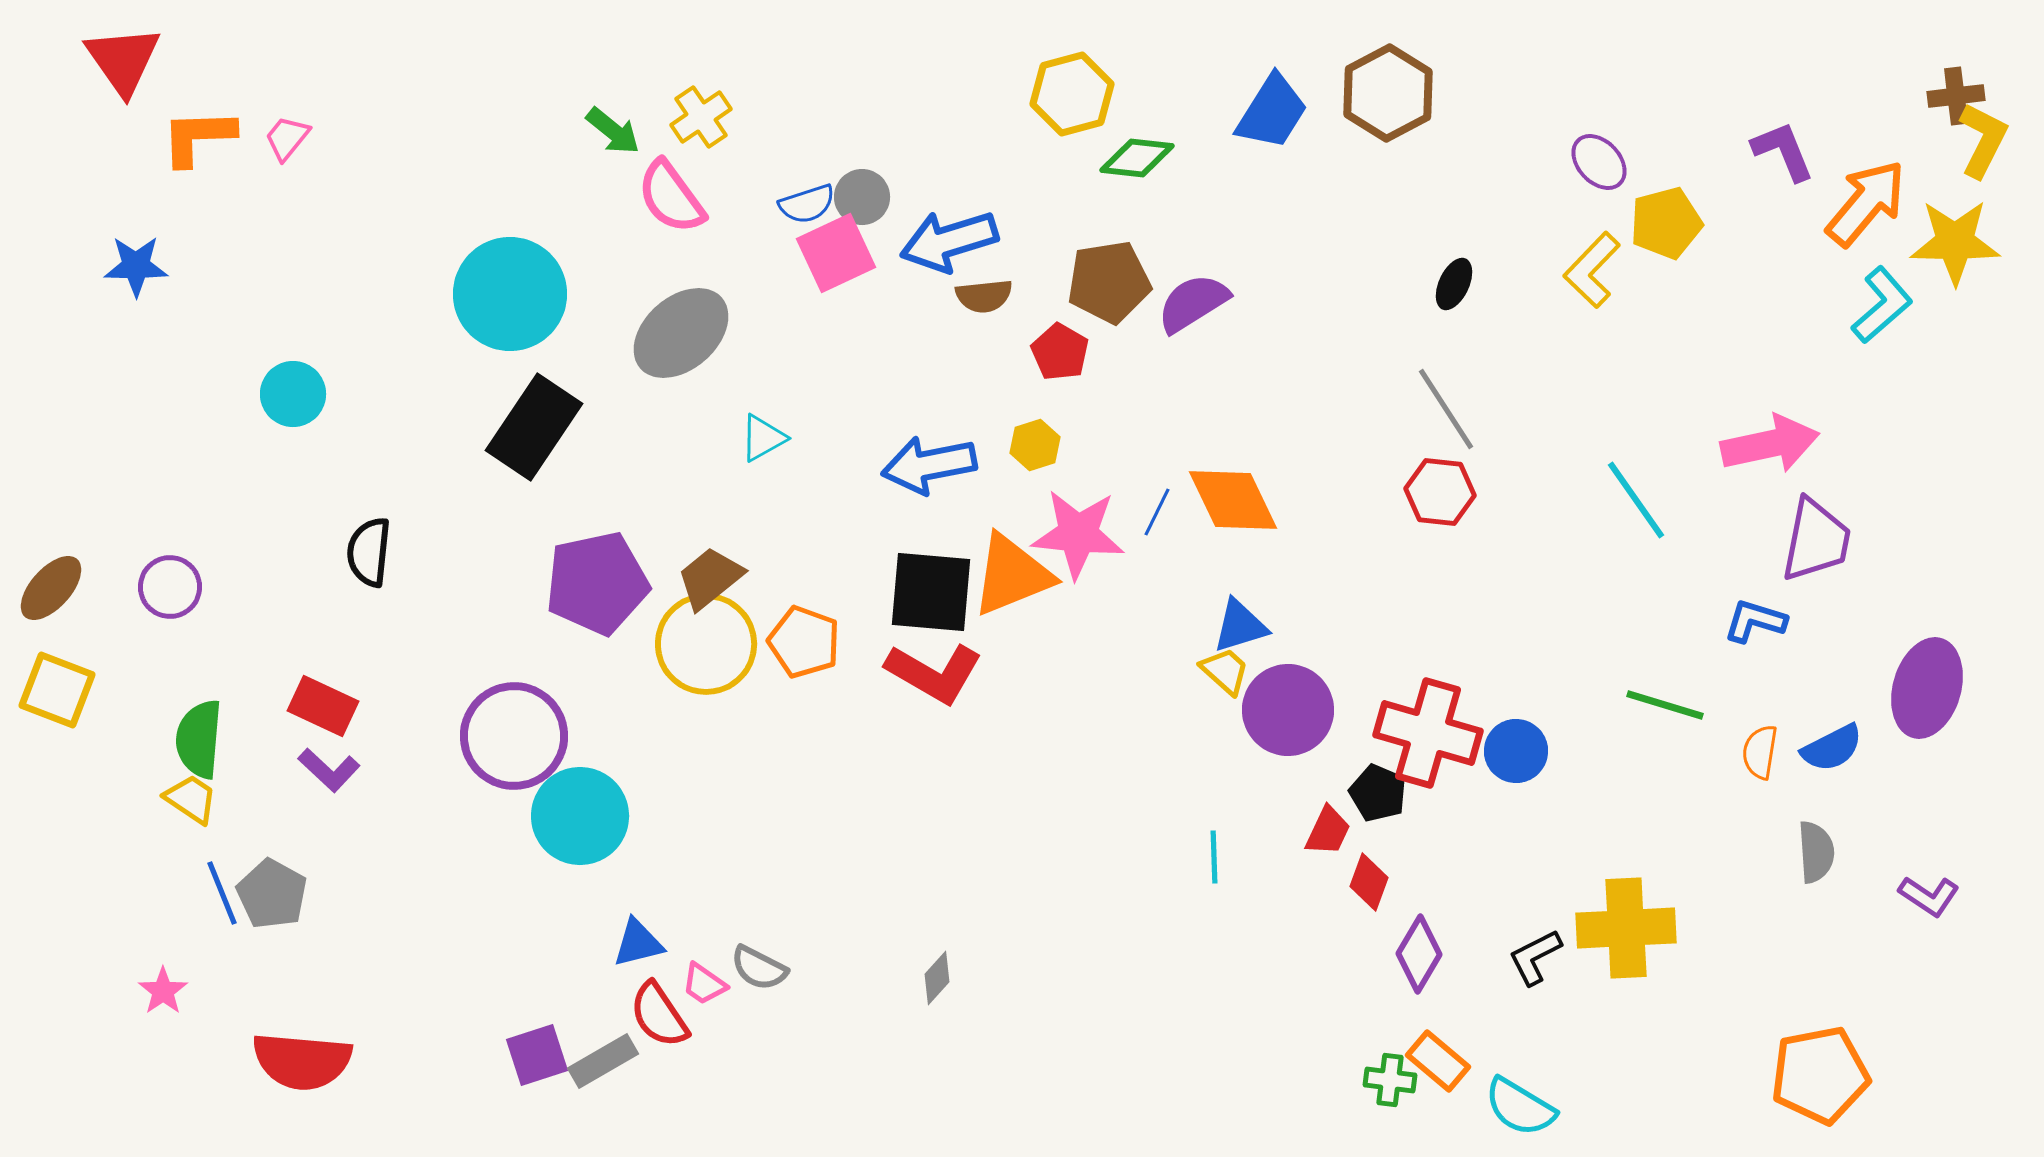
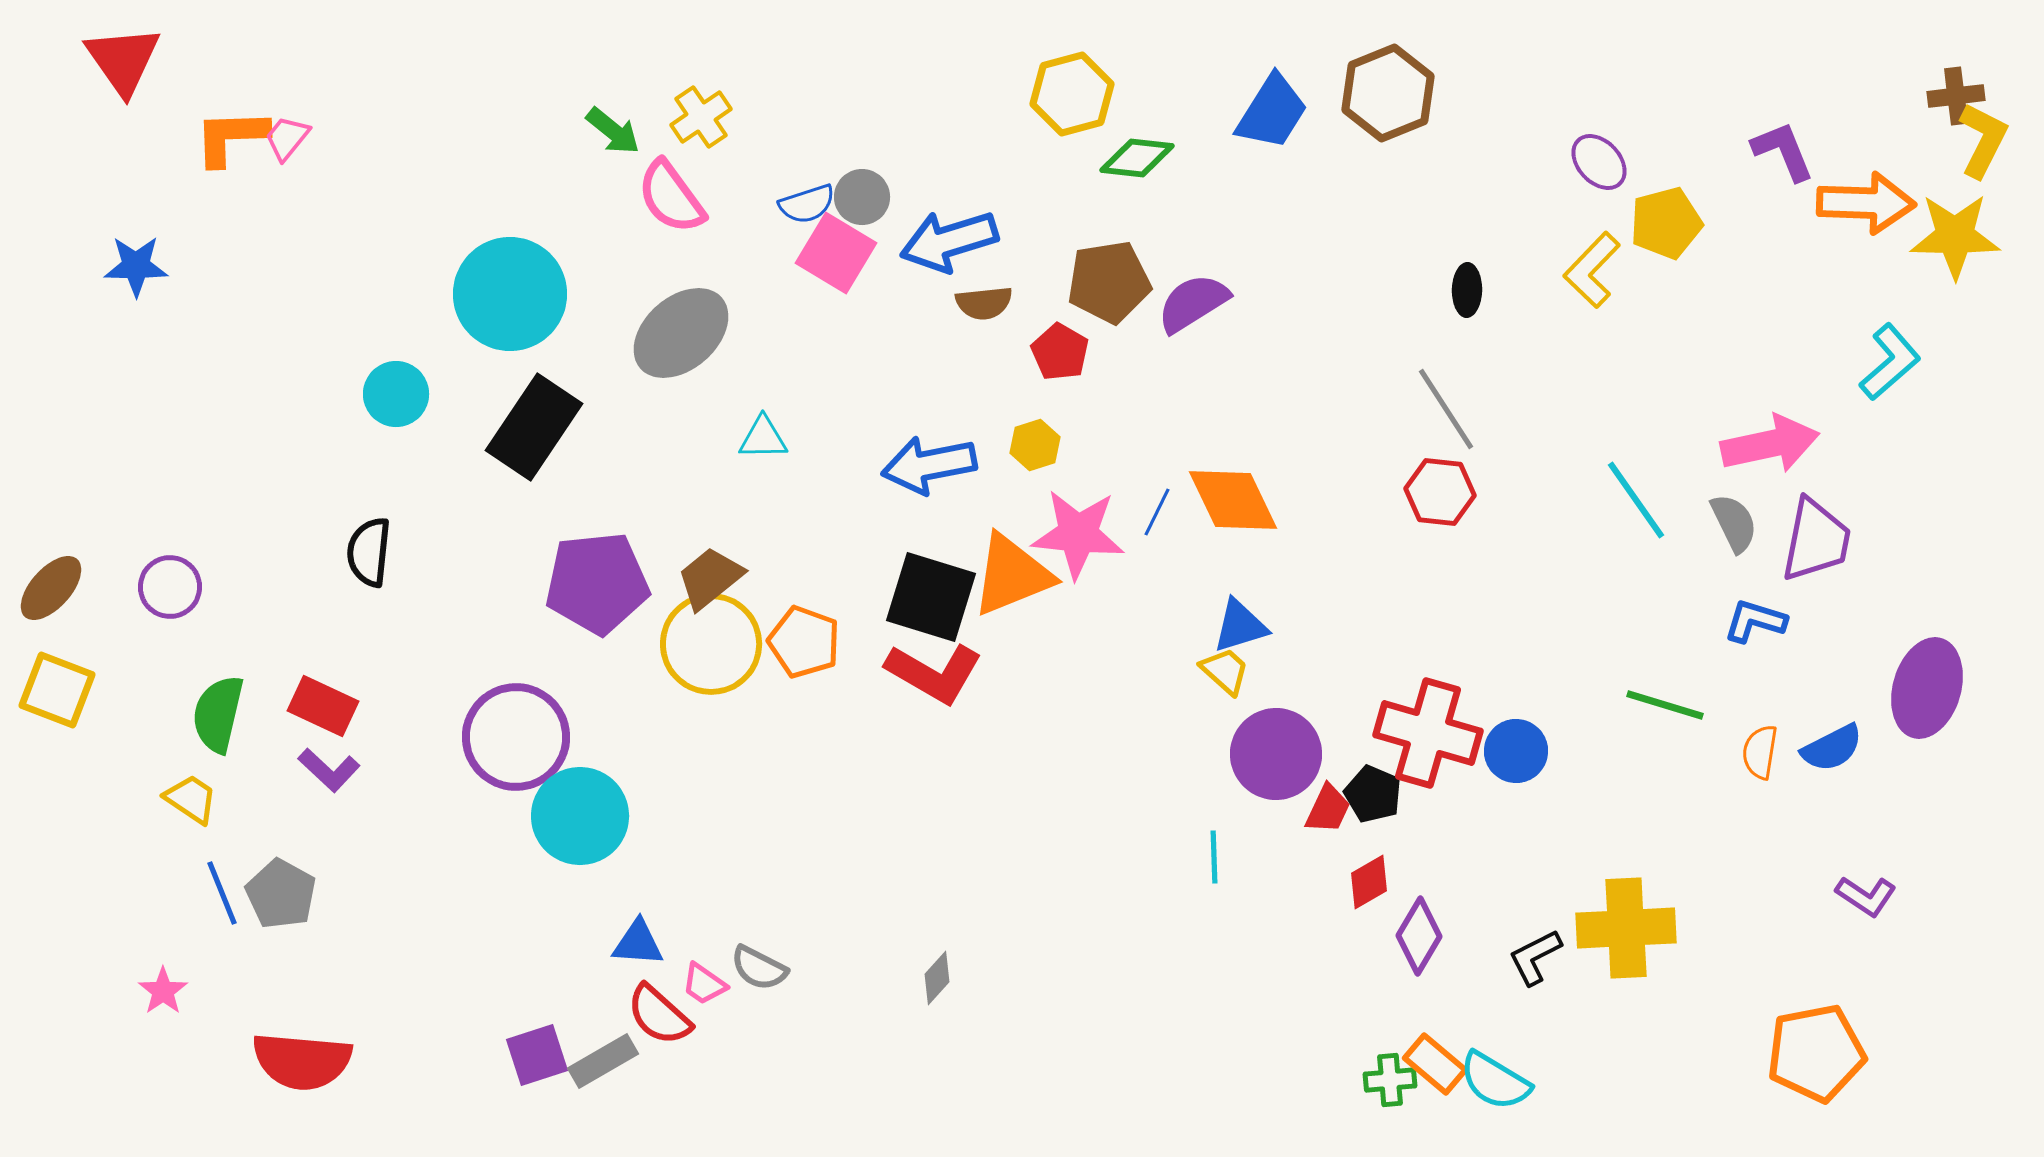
brown hexagon at (1388, 93): rotated 6 degrees clockwise
orange L-shape at (198, 137): moved 33 px right
orange arrow at (1866, 203): rotated 52 degrees clockwise
yellow star at (1955, 242): moved 6 px up
pink square at (836, 253): rotated 34 degrees counterclockwise
black ellipse at (1454, 284): moved 13 px right, 6 px down; rotated 24 degrees counterclockwise
brown semicircle at (984, 296): moved 7 px down
cyan L-shape at (1882, 305): moved 8 px right, 57 px down
cyan circle at (293, 394): moved 103 px right
cyan triangle at (763, 438): rotated 28 degrees clockwise
purple pentagon at (597, 583): rotated 6 degrees clockwise
black square at (931, 592): moved 5 px down; rotated 12 degrees clockwise
yellow circle at (706, 644): moved 5 px right
purple circle at (1288, 710): moved 12 px left, 44 px down
purple circle at (514, 736): moved 2 px right, 1 px down
green semicircle at (199, 739): moved 19 px right, 25 px up; rotated 8 degrees clockwise
black pentagon at (1378, 793): moved 5 px left, 1 px down
red trapezoid at (1328, 831): moved 22 px up
gray semicircle at (1816, 852): moved 82 px left, 329 px up; rotated 22 degrees counterclockwise
red diamond at (1369, 882): rotated 40 degrees clockwise
gray pentagon at (272, 894): moved 9 px right
purple L-shape at (1929, 896): moved 63 px left
blue triangle at (638, 943): rotated 18 degrees clockwise
purple diamond at (1419, 954): moved 18 px up
red semicircle at (659, 1015): rotated 14 degrees counterclockwise
orange rectangle at (1438, 1061): moved 3 px left, 3 px down
orange pentagon at (1820, 1075): moved 4 px left, 22 px up
green cross at (1390, 1080): rotated 12 degrees counterclockwise
cyan semicircle at (1520, 1107): moved 25 px left, 26 px up
